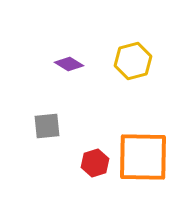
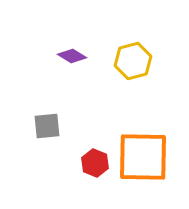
purple diamond: moved 3 px right, 8 px up
red hexagon: rotated 20 degrees counterclockwise
